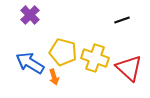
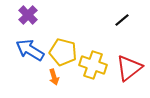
purple cross: moved 2 px left
black line: rotated 21 degrees counterclockwise
yellow cross: moved 2 px left, 7 px down
blue arrow: moved 13 px up
red triangle: rotated 40 degrees clockwise
